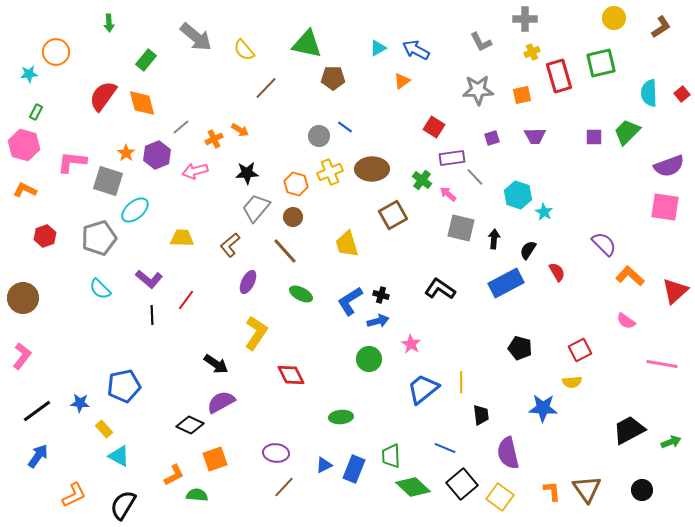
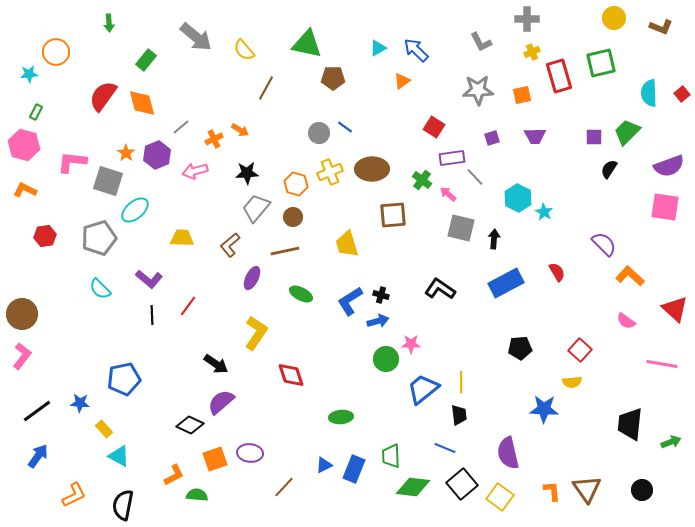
gray cross at (525, 19): moved 2 px right
brown L-shape at (661, 27): rotated 55 degrees clockwise
blue arrow at (416, 50): rotated 16 degrees clockwise
brown line at (266, 88): rotated 15 degrees counterclockwise
gray circle at (319, 136): moved 3 px up
cyan hexagon at (518, 195): moved 3 px down; rotated 8 degrees clockwise
brown square at (393, 215): rotated 24 degrees clockwise
red hexagon at (45, 236): rotated 10 degrees clockwise
black semicircle at (528, 250): moved 81 px right, 81 px up
brown line at (285, 251): rotated 60 degrees counterclockwise
purple ellipse at (248, 282): moved 4 px right, 4 px up
red triangle at (675, 291): moved 18 px down; rotated 36 degrees counterclockwise
brown circle at (23, 298): moved 1 px left, 16 px down
red line at (186, 300): moved 2 px right, 6 px down
pink star at (411, 344): rotated 30 degrees counterclockwise
black pentagon at (520, 348): rotated 20 degrees counterclockwise
red square at (580, 350): rotated 20 degrees counterclockwise
green circle at (369, 359): moved 17 px right
red diamond at (291, 375): rotated 8 degrees clockwise
blue pentagon at (124, 386): moved 7 px up
purple semicircle at (221, 402): rotated 12 degrees counterclockwise
blue star at (543, 408): moved 1 px right, 1 px down
black trapezoid at (481, 415): moved 22 px left
black trapezoid at (629, 430): moved 1 px right, 6 px up; rotated 56 degrees counterclockwise
purple ellipse at (276, 453): moved 26 px left
green diamond at (413, 487): rotated 36 degrees counterclockwise
black semicircle at (123, 505): rotated 20 degrees counterclockwise
